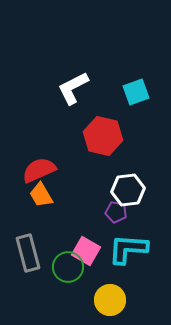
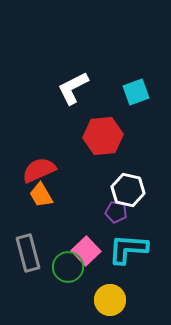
red hexagon: rotated 18 degrees counterclockwise
white hexagon: rotated 20 degrees clockwise
pink square: rotated 16 degrees clockwise
